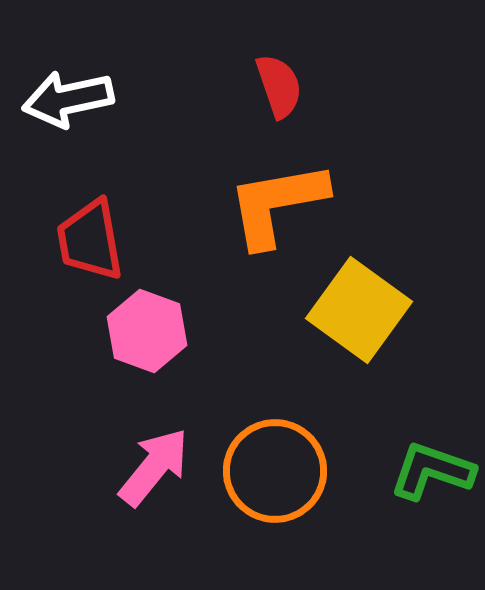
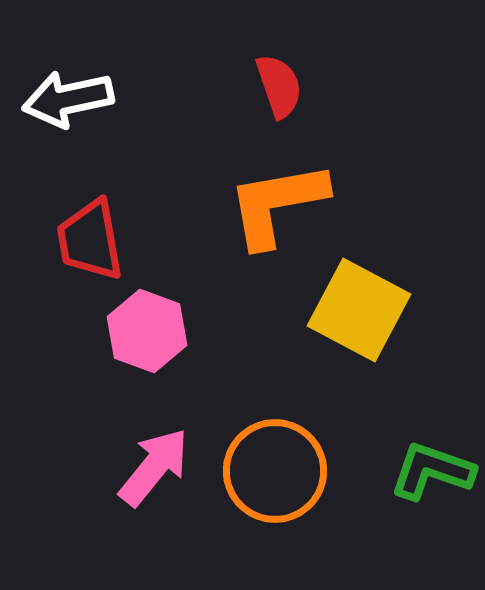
yellow square: rotated 8 degrees counterclockwise
